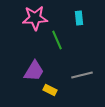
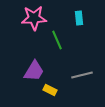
pink star: moved 1 px left
